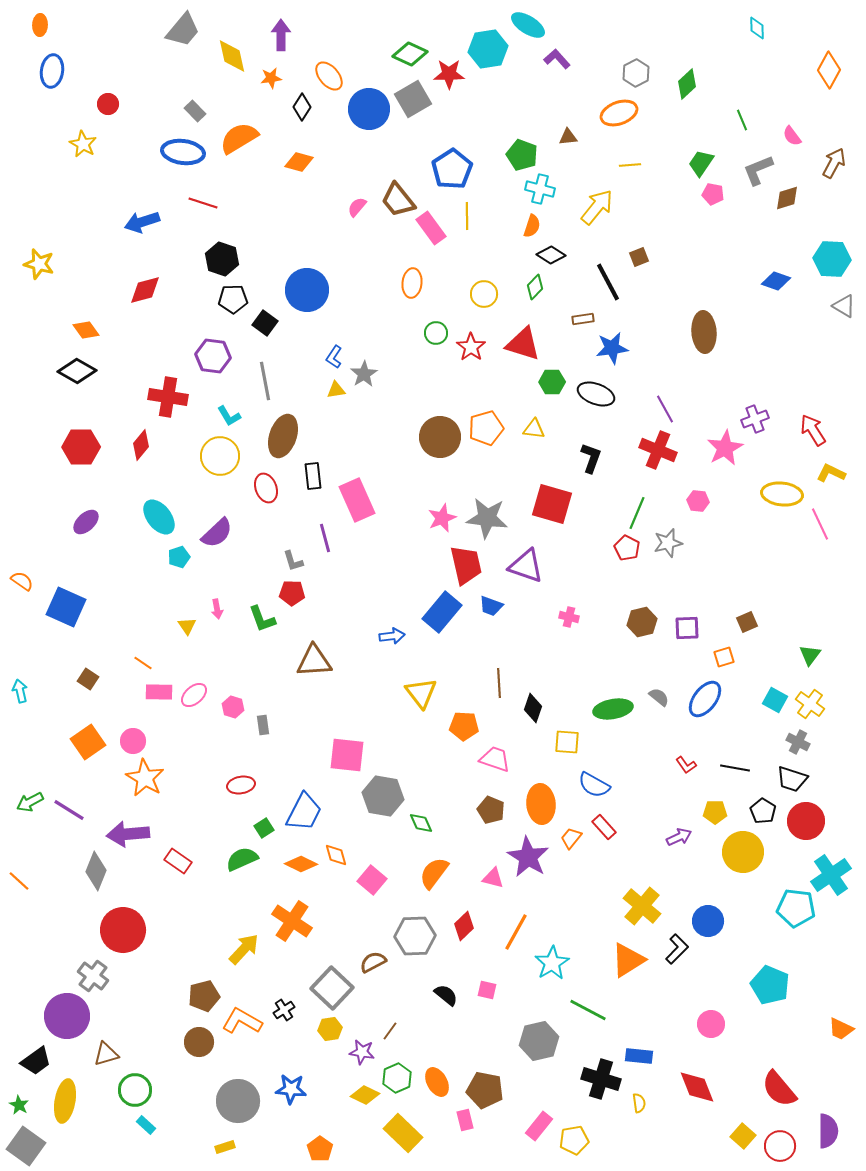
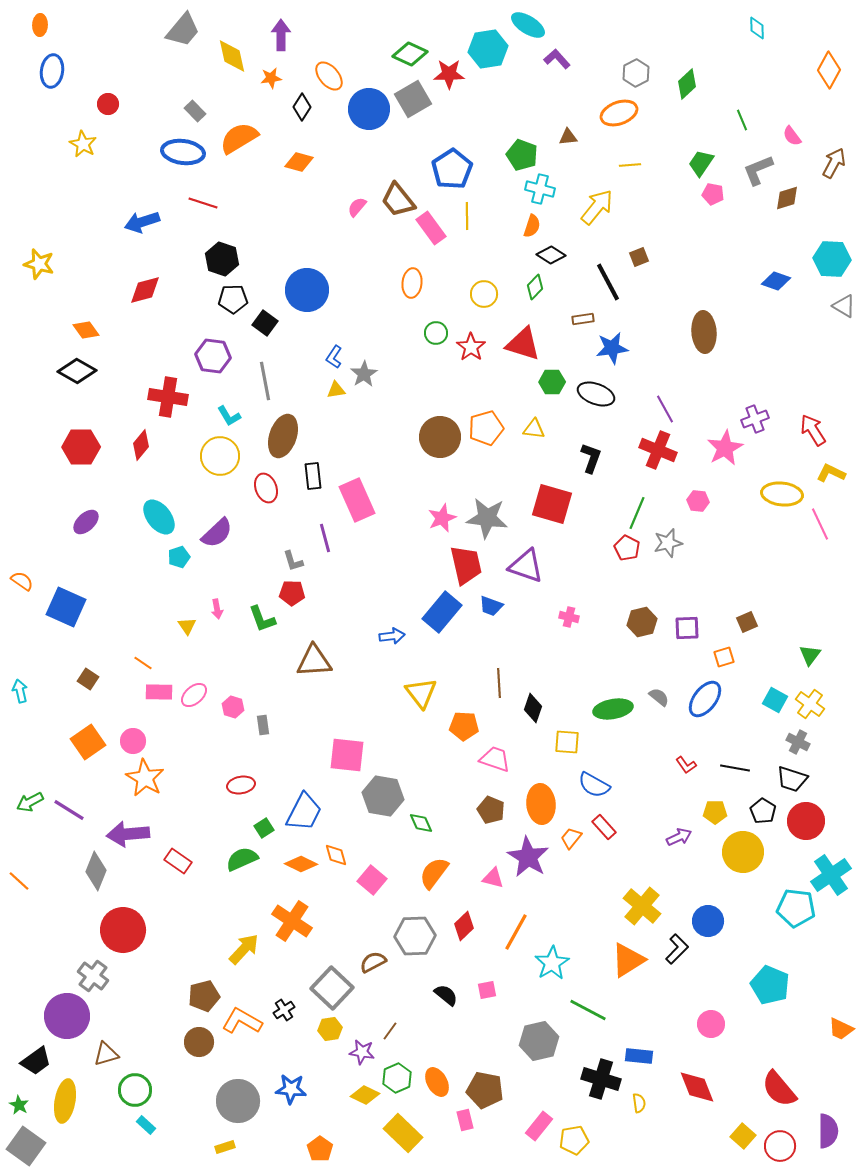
pink square at (487, 990): rotated 24 degrees counterclockwise
